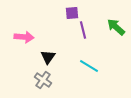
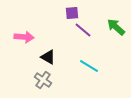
purple line: rotated 36 degrees counterclockwise
black triangle: rotated 35 degrees counterclockwise
